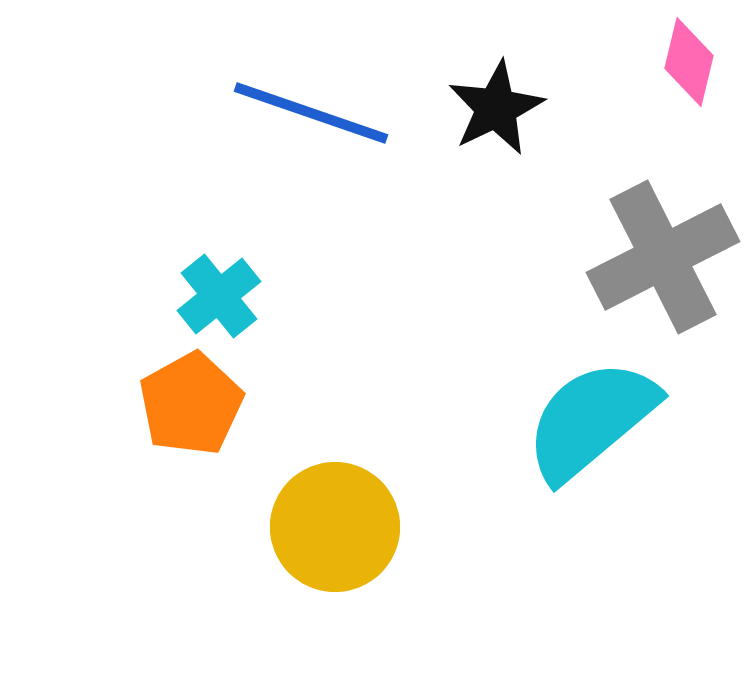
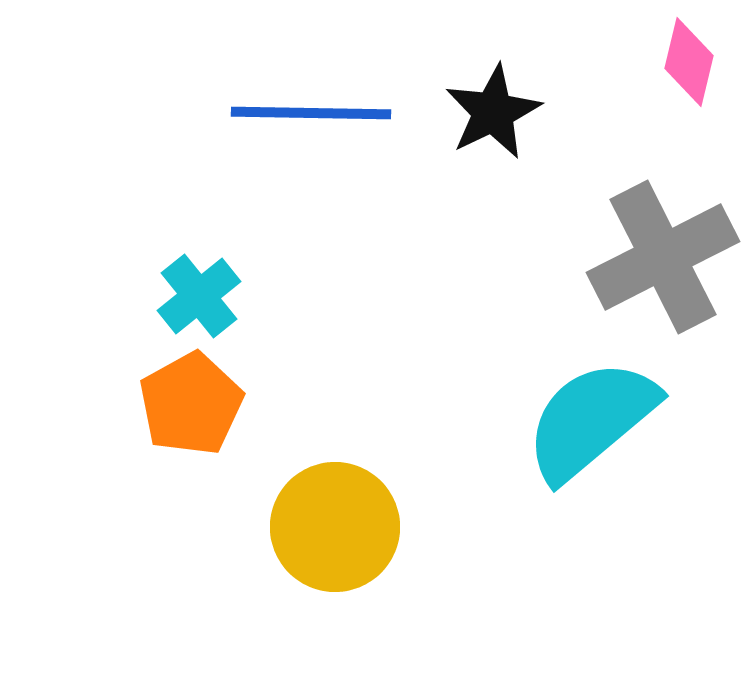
black star: moved 3 px left, 4 px down
blue line: rotated 18 degrees counterclockwise
cyan cross: moved 20 px left
